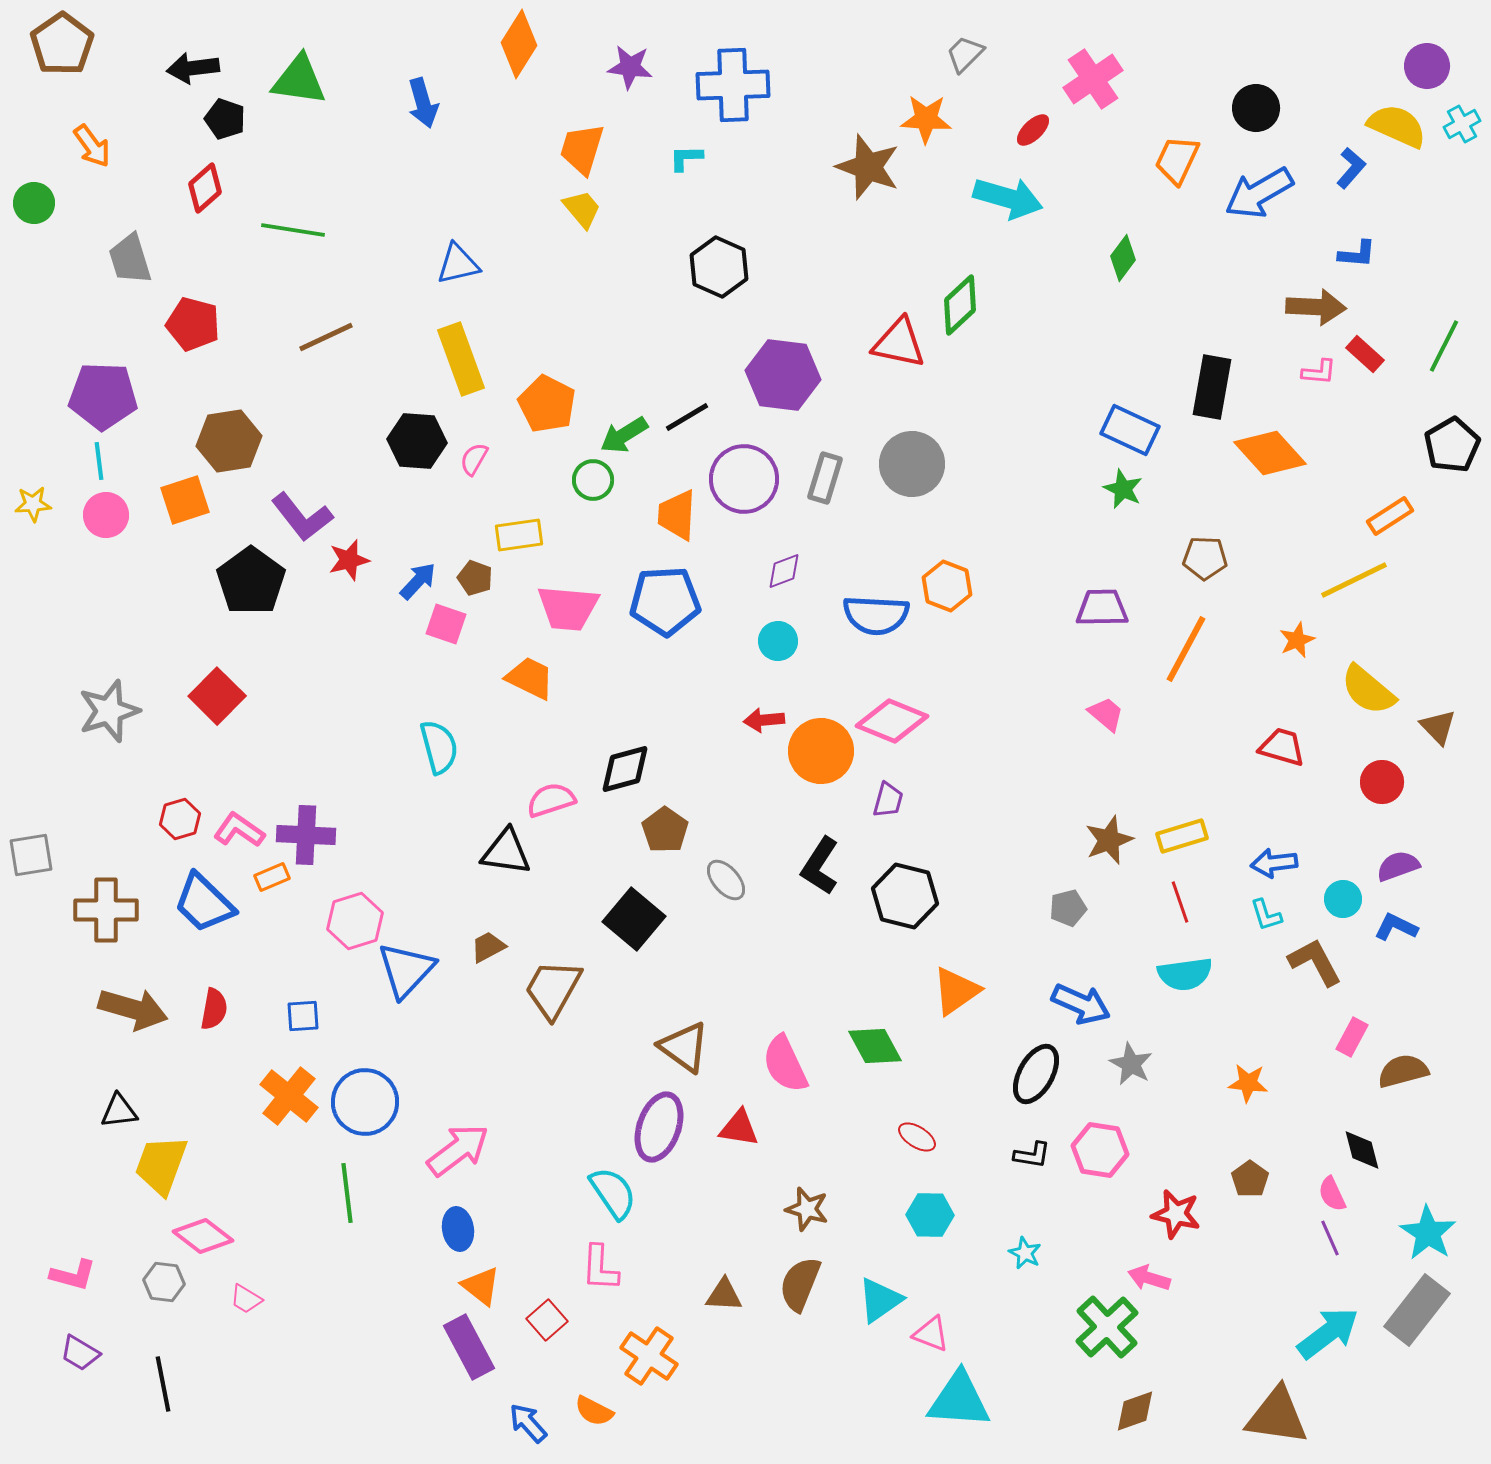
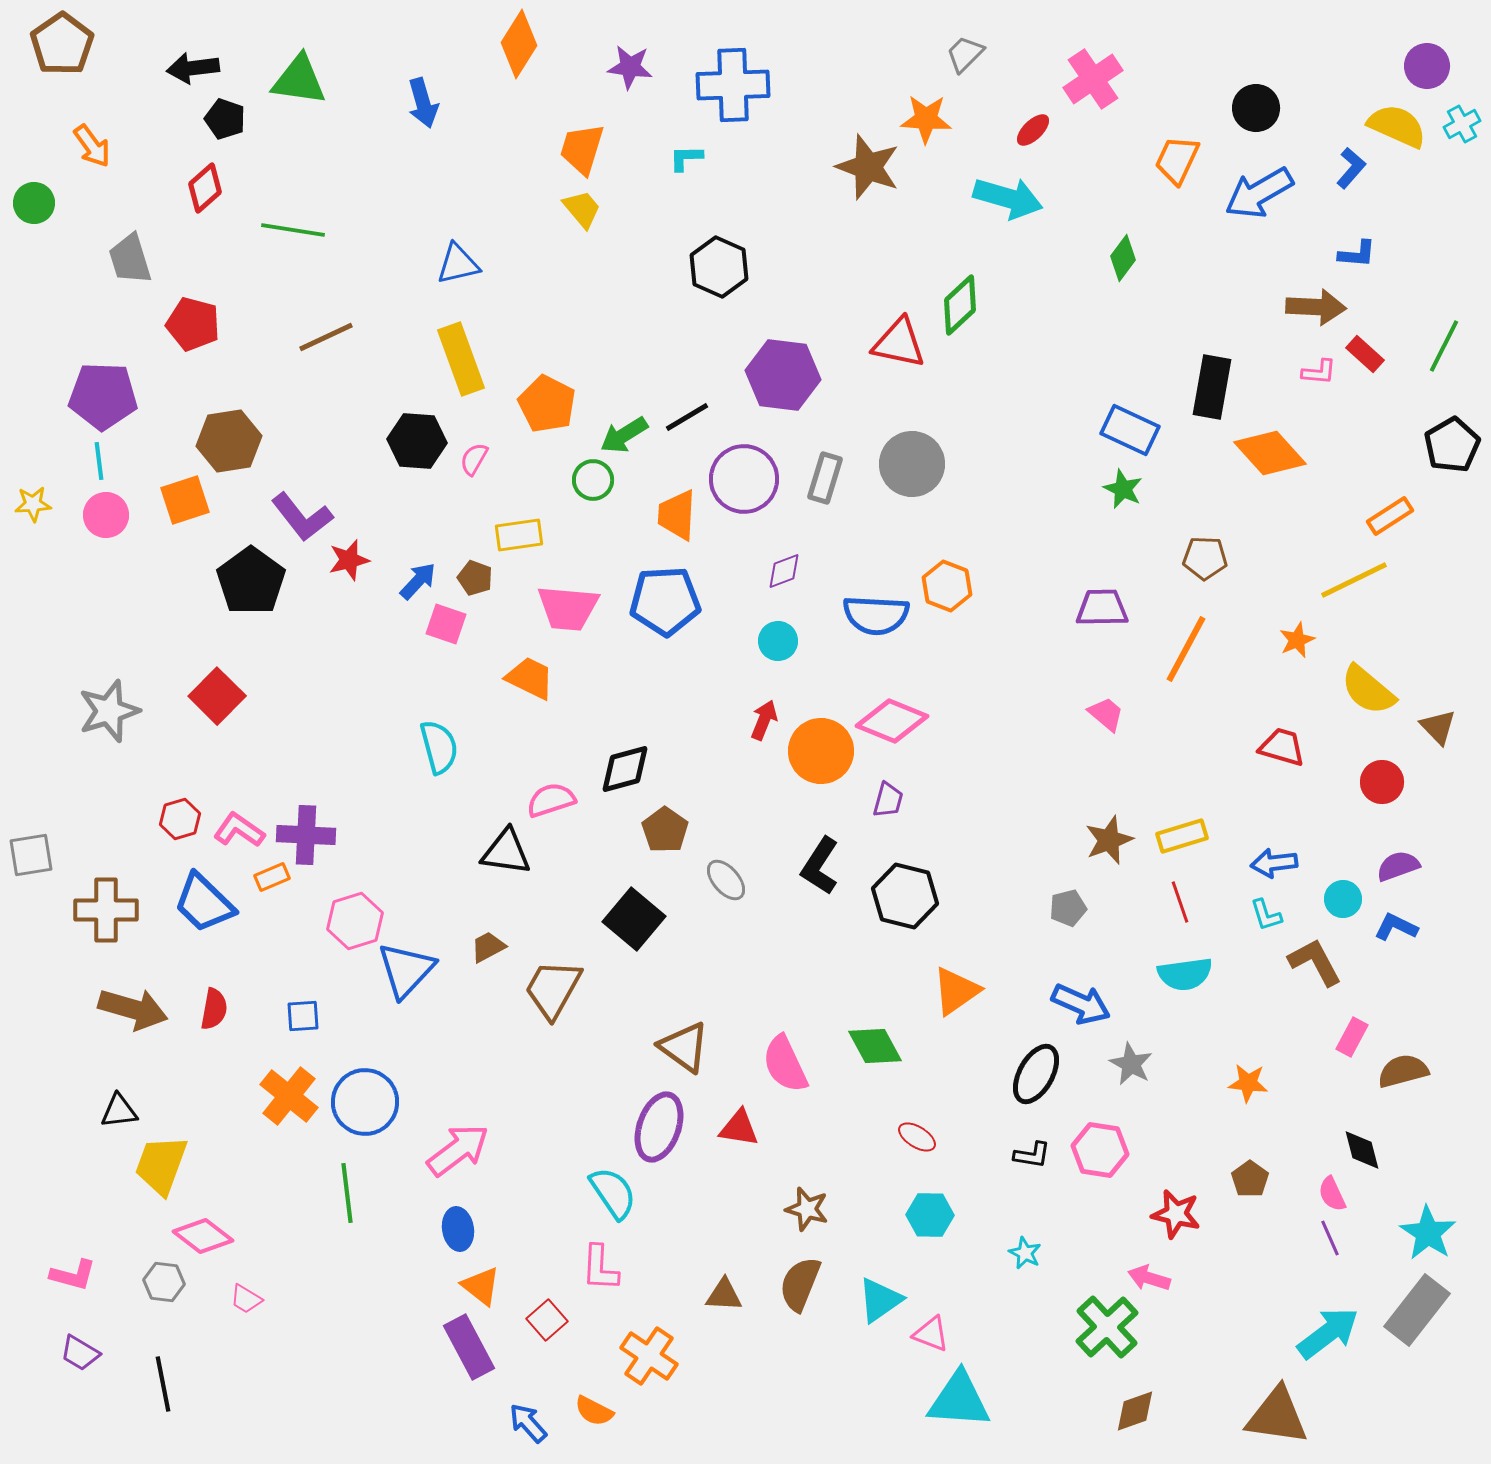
red arrow at (764, 720): rotated 117 degrees clockwise
